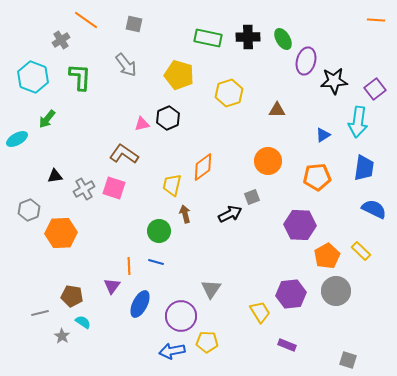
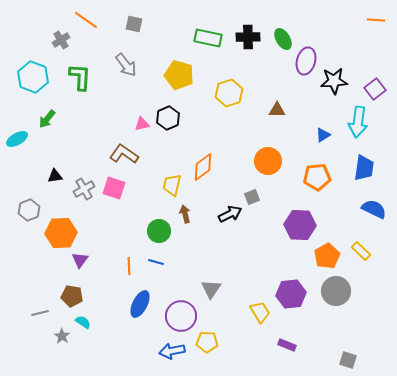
purple triangle at (112, 286): moved 32 px left, 26 px up
